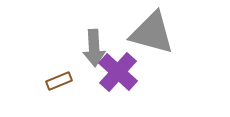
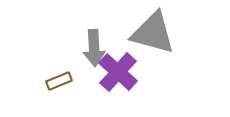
gray triangle: moved 1 px right
